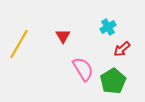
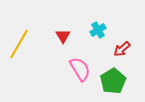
cyan cross: moved 10 px left, 3 px down
pink semicircle: moved 3 px left
